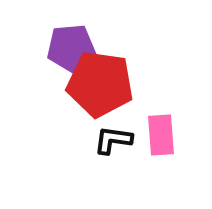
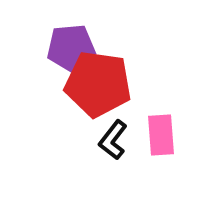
red pentagon: moved 2 px left
black L-shape: rotated 60 degrees counterclockwise
